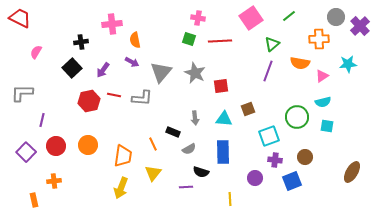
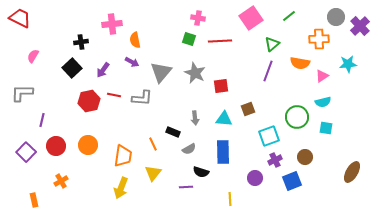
pink semicircle at (36, 52): moved 3 px left, 4 px down
cyan square at (327, 126): moved 1 px left, 2 px down
purple cross at (275, 160): rotated 32 degrees counterclockwise
orange cross at (54, 181): moved 7 px right; rotated 24 degrees counterclockwise
